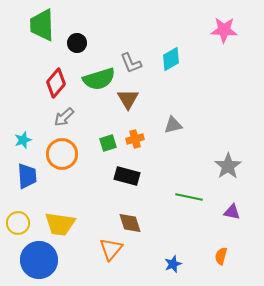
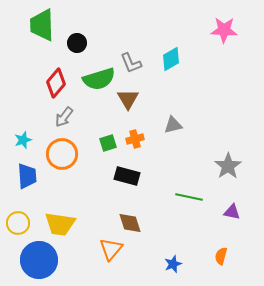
gray arrow: rotated 10 degrees counterclockwise
